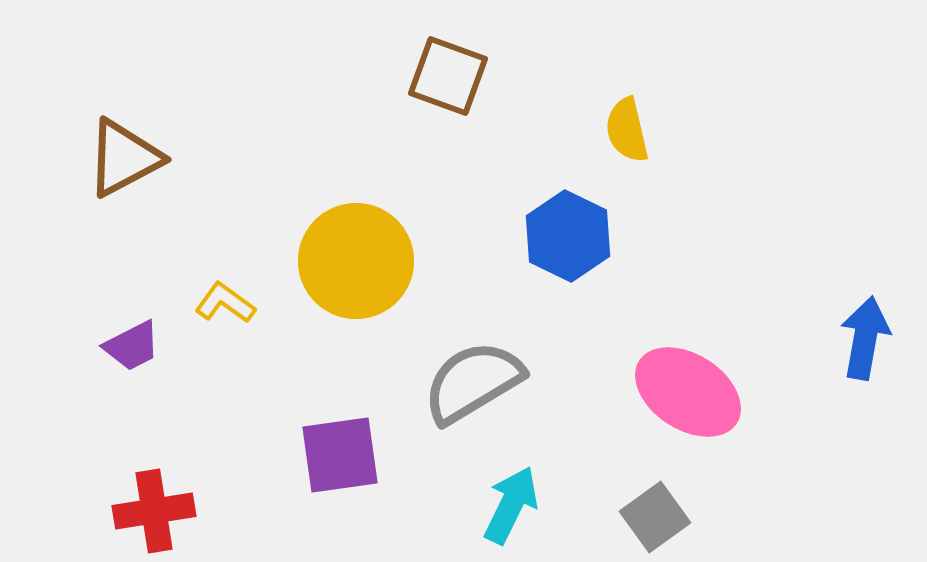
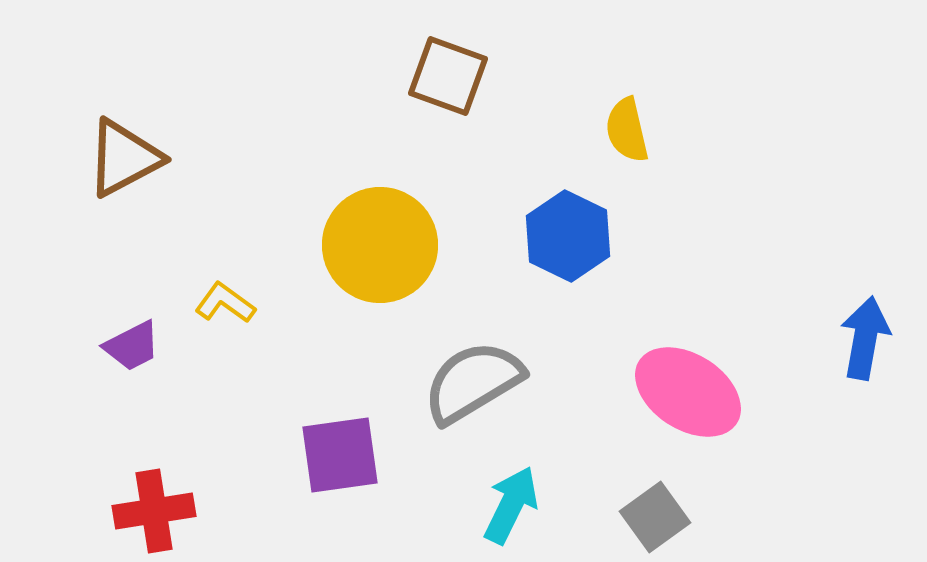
yellow circle: moved 24 px right, 16 px up
